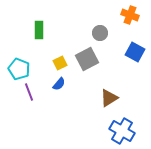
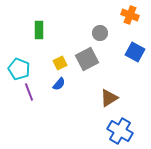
blue cross: moved 2 px left
